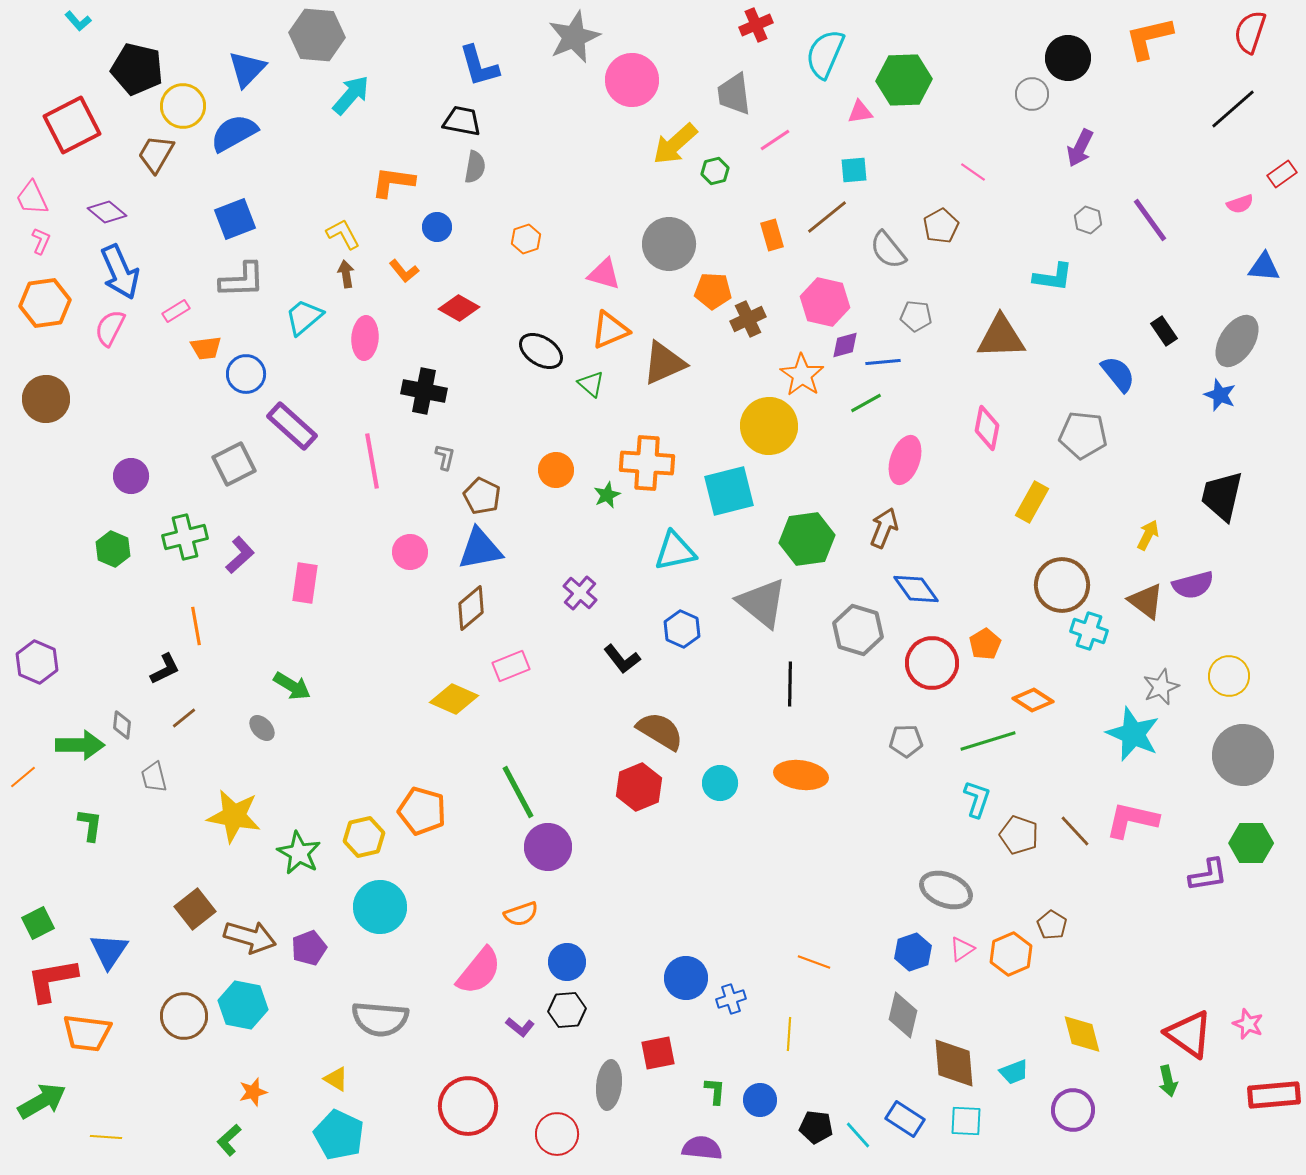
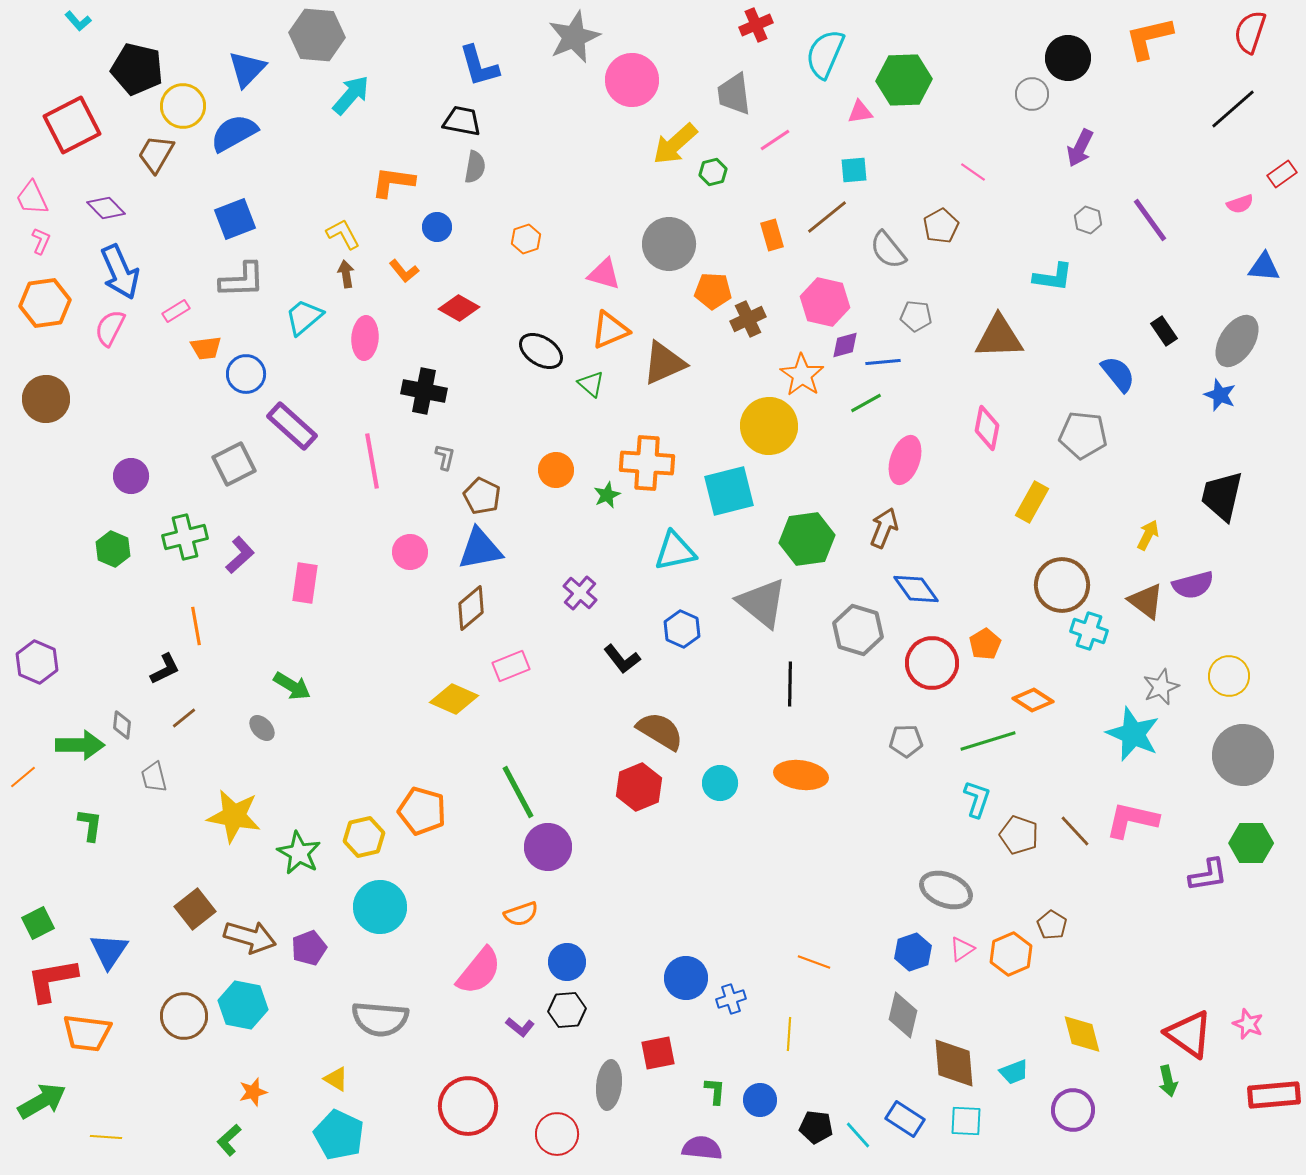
green hexagon at (715, 171): moved 2 px left, 1 px down
purple diamond at (107, 212): moved 1 px left, 4 px up; rotated 6 degrees clockwise
brown triangle at (1001, 337): moved 2 px left
